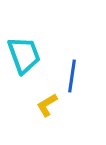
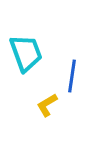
cyan trapezoid: moved 2 px right, 2 px up
